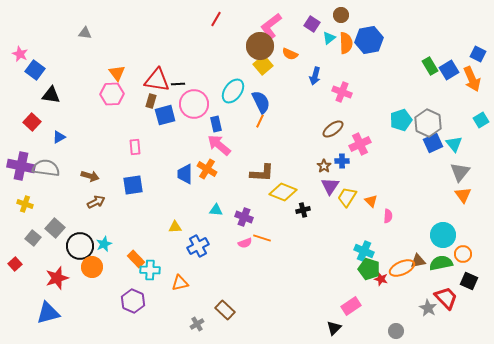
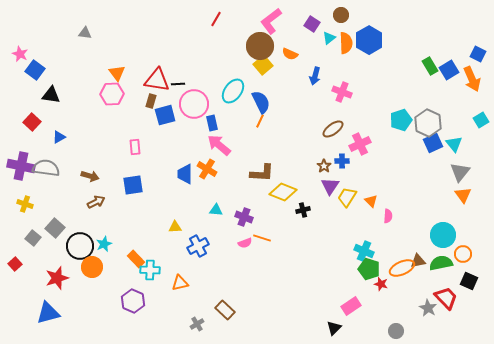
pink L-shape at (271, 26): moved 5 px up
blue hexagon at (369, 40): rotated 20 degrees counterclockwise
blue rectangle at (216, 124): moved 4 px left, 1 px up
red star at (381, 279): moved 5 px down
